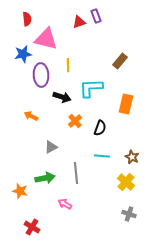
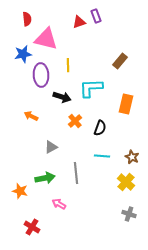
pink arrow: moved 6 px left
